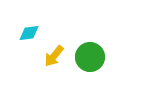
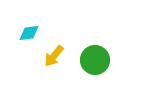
green circle: moved 5 px right, 3 px down
